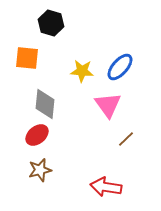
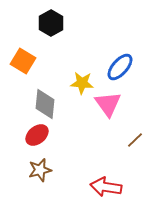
black hexagon: rotated 15 degrees clockwise
orange square: moved 4 px left, 3 px down; rotated 25 degrees clockwise
yellow star: moved 12 px down
pink triangle: moved 1 px up
brown line: moved 9 px right, 1 px down
